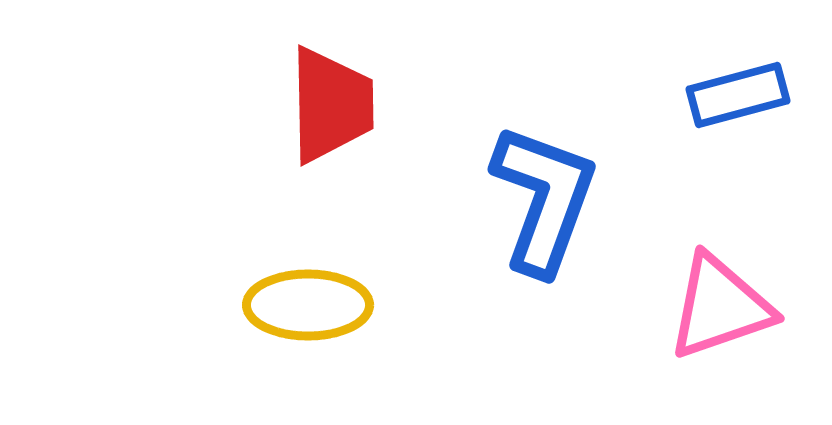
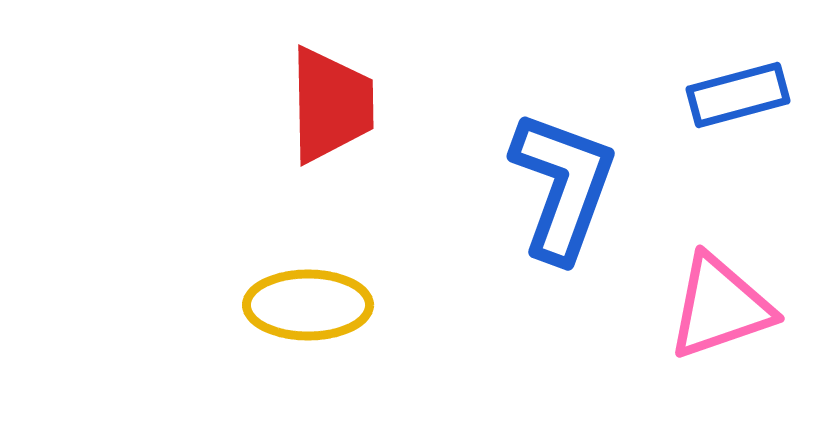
blue L-shape: moved 19 px right, 13 px up
